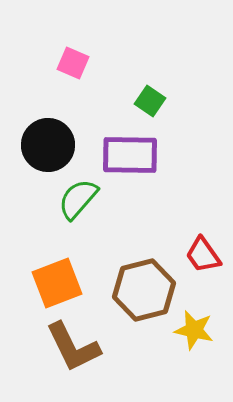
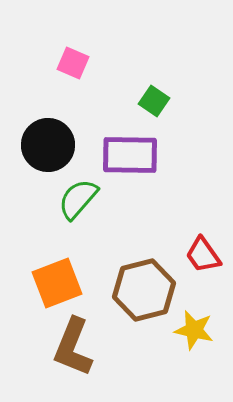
green square: moved 4 px right
brown L-shape: rotated 48 degrees clockwise
